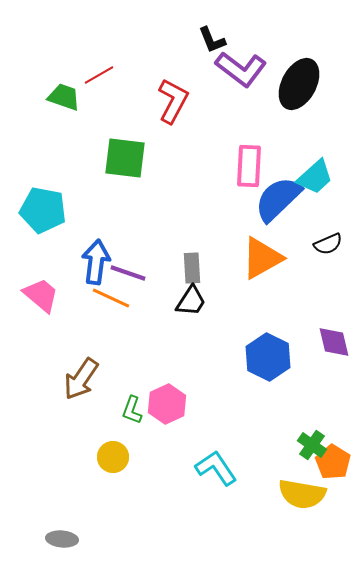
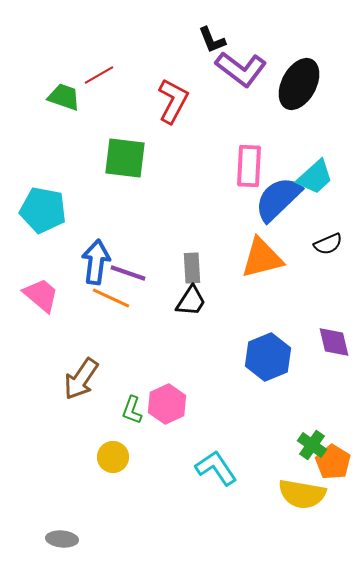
orange triangle: rotated 15 degrees clockwise
blue hexagon: rotated 12 degrees clockwise
